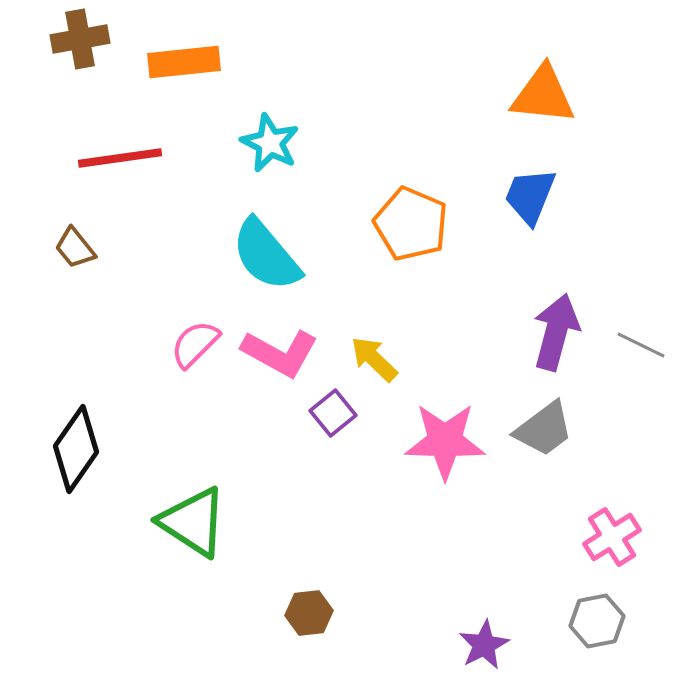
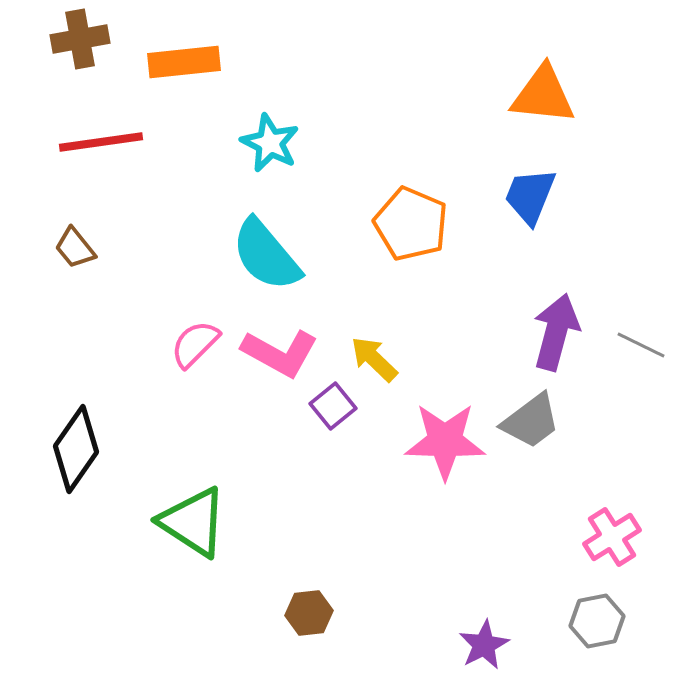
red line: moved 19 px left, 16 px up
purple square: moved 7 px up
gray trapezoid: moved 13 px left, 8 px up
